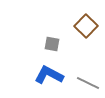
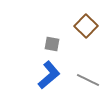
blue L-shape: rotated 112 degrees clockwise
gray line: moved 3 px up
